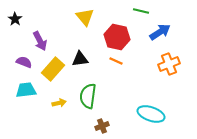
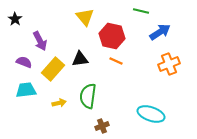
red hexagon: moved 5 px left, 1 px up
